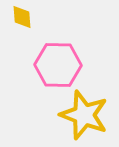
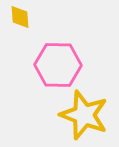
yellow diamond: moved 2 px left
